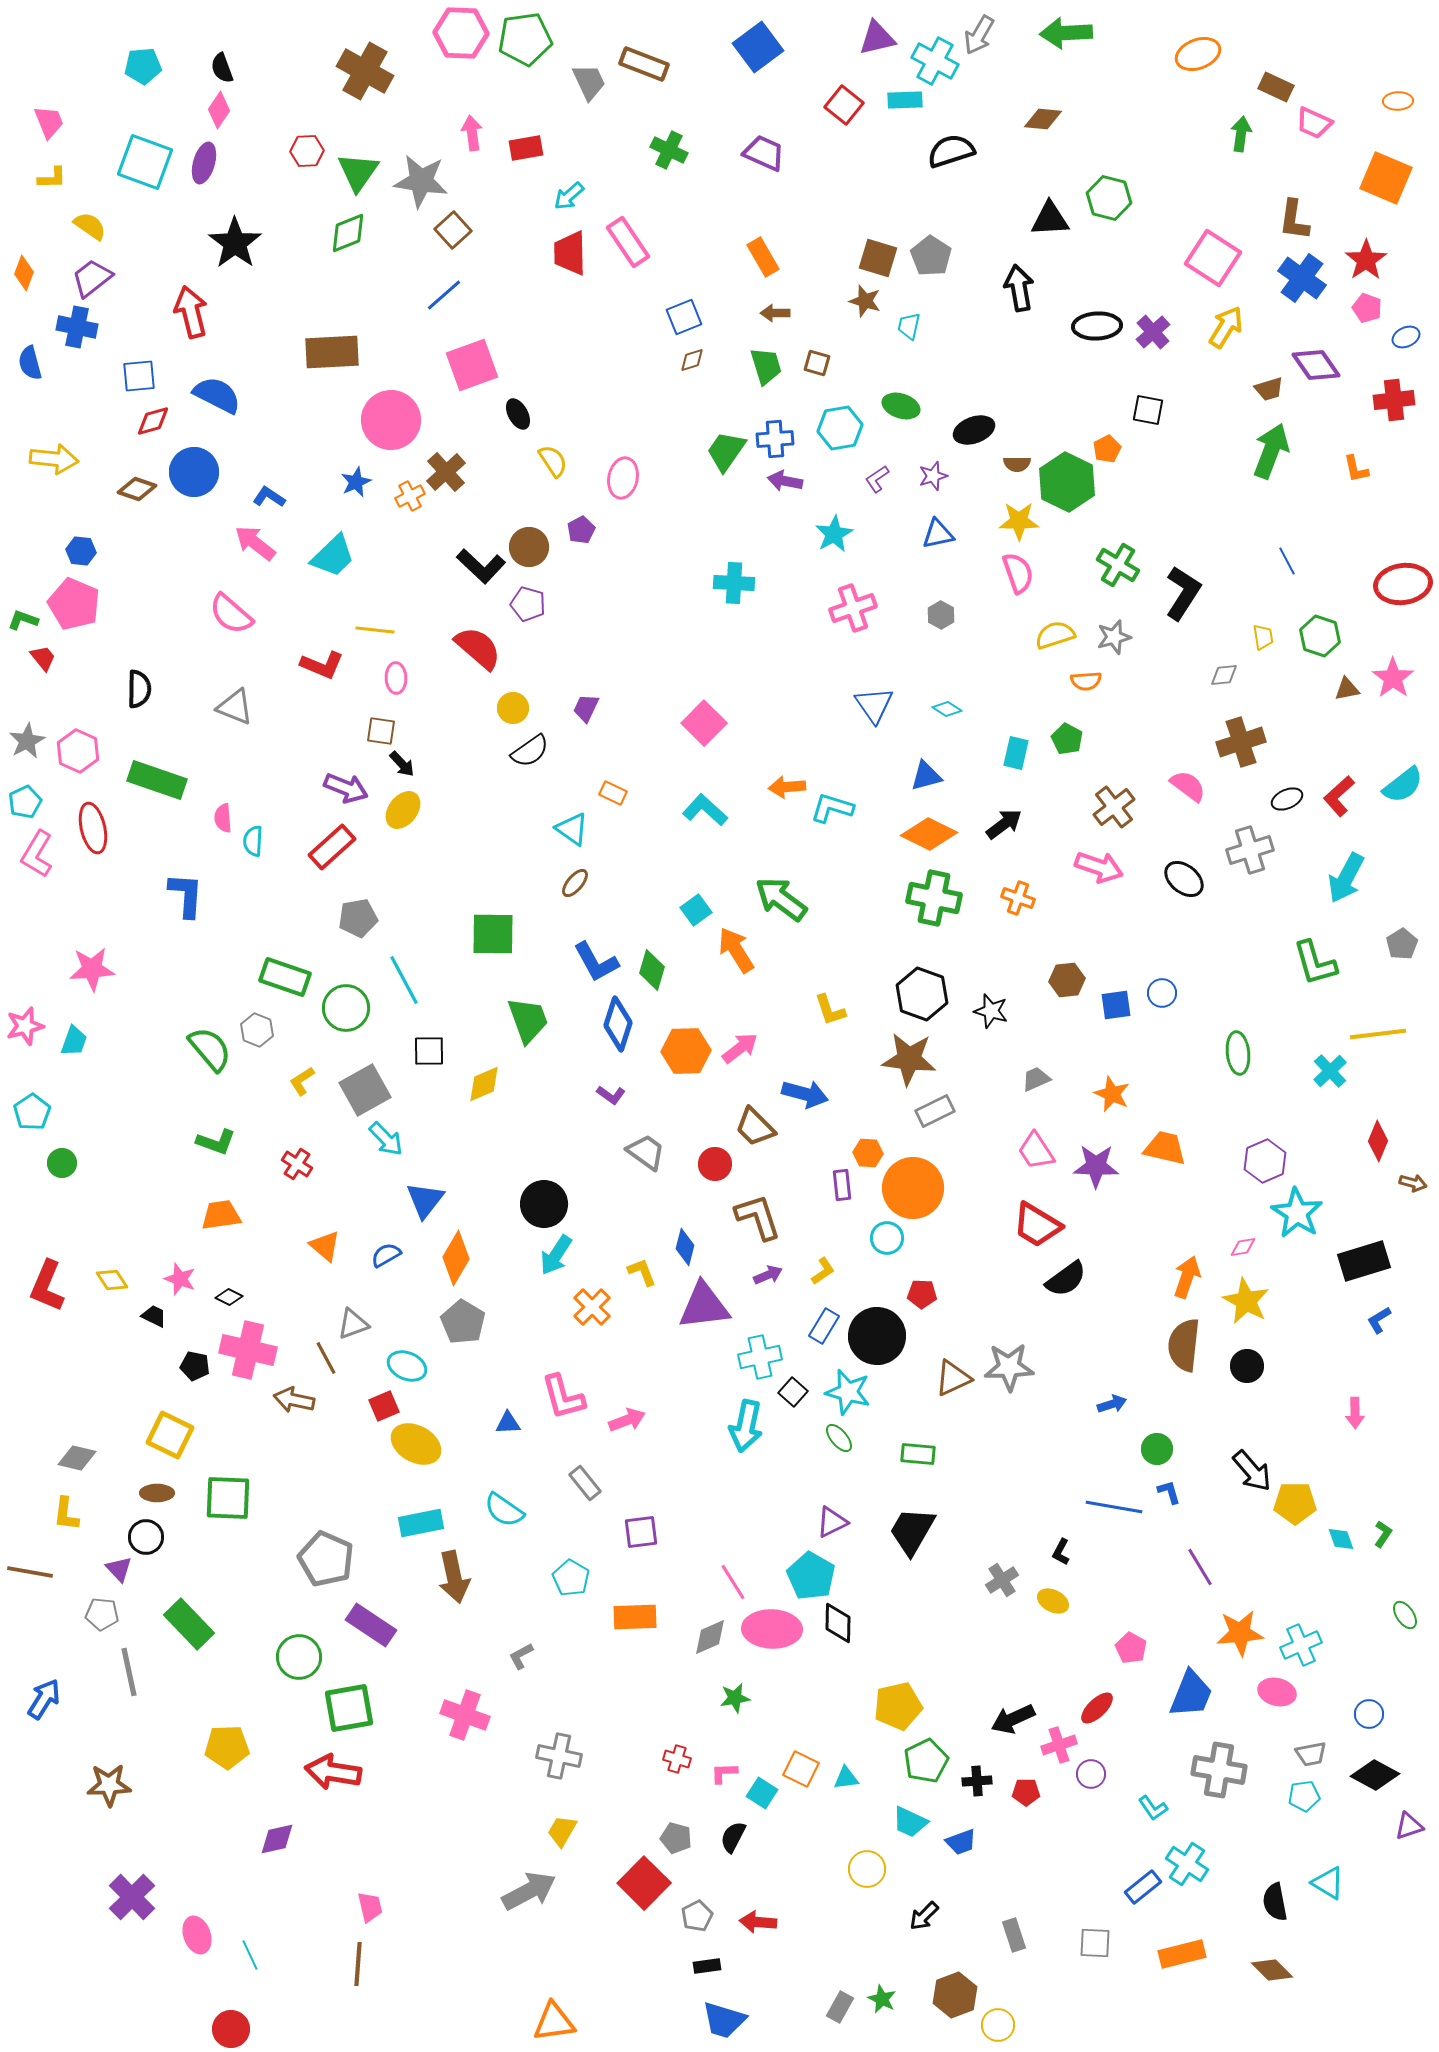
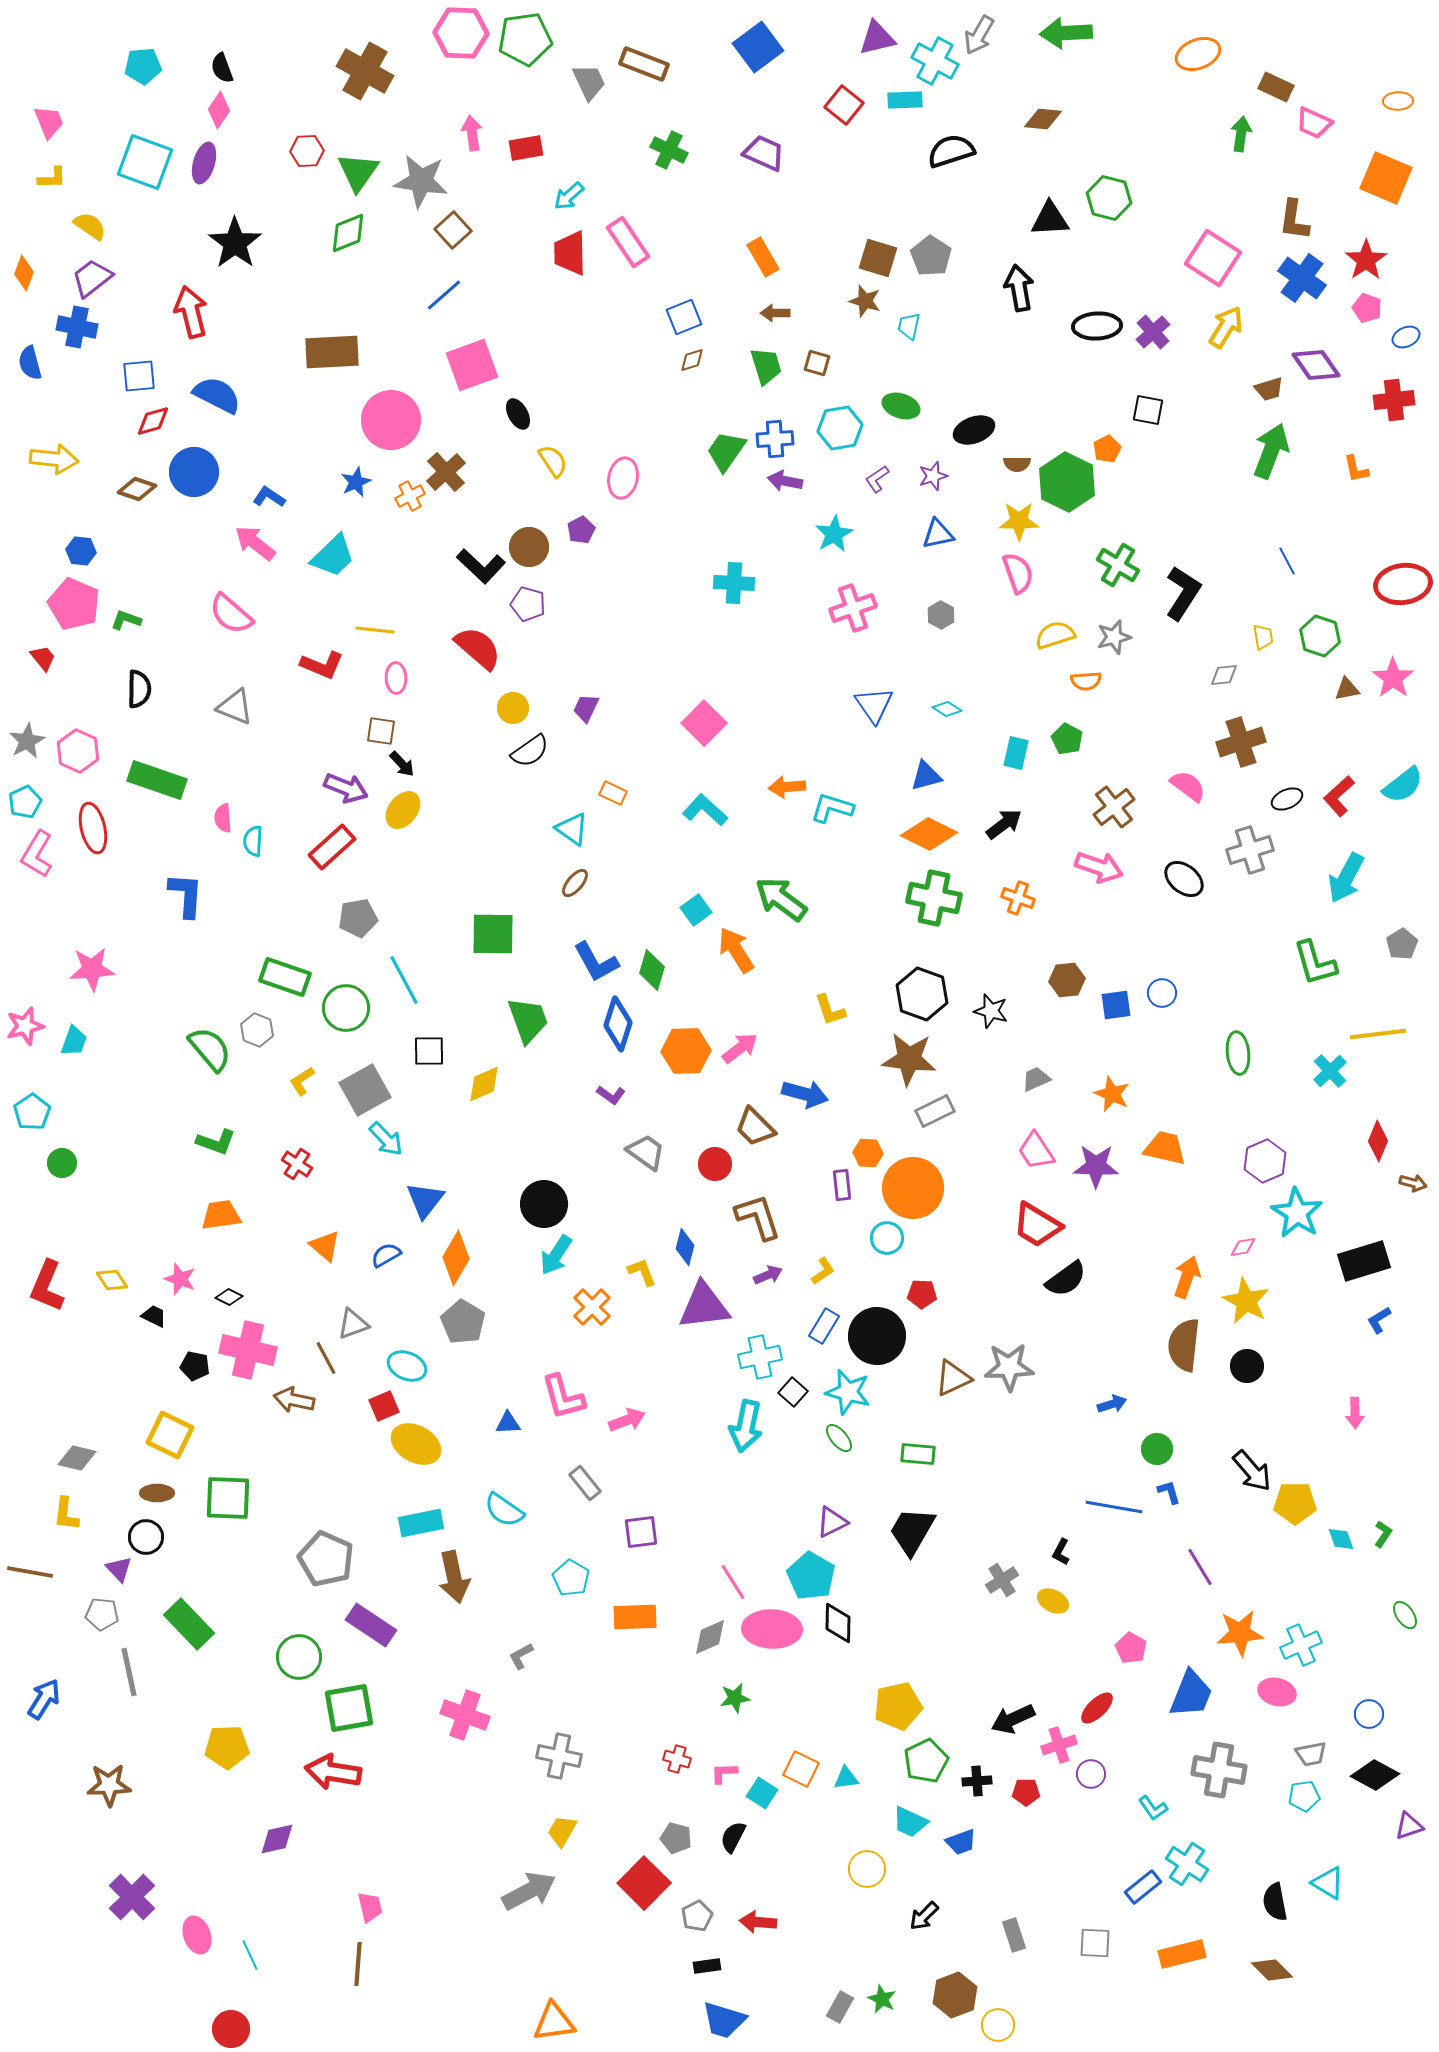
green L-shape at (23, 620): moved 103 px right
